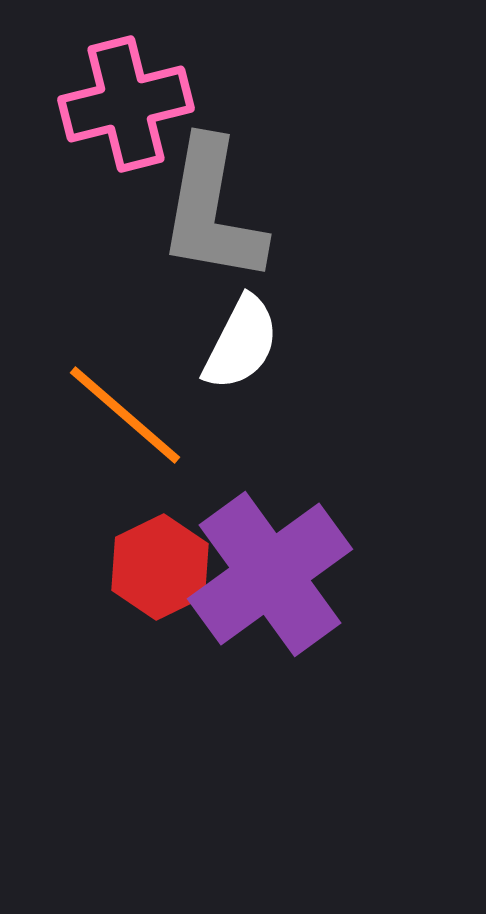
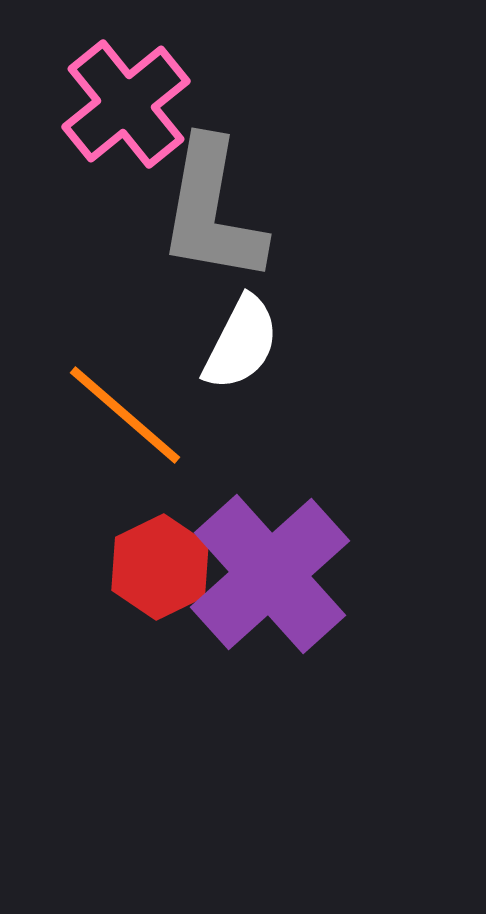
pink cross: rotated 25 degrees counterclockwise
purple cross: rotated 6 degrees counterclockwise
